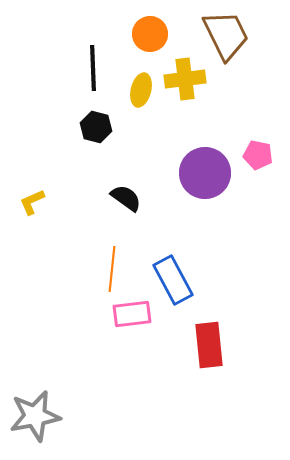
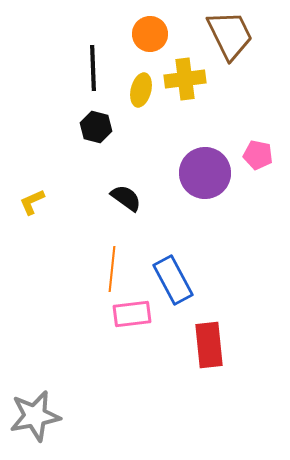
brown trapezoid: moved 4 px right
